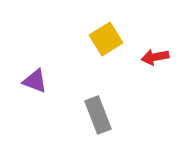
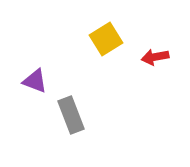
gray rectangle: moved 27 px left
